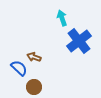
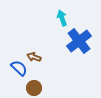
brown circle: moved 1 px down
